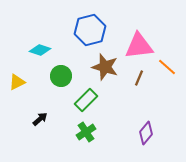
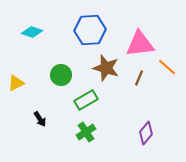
blue hexagon: rotated 12 degrees clockwise
pink triangle: moved 1 px right, 2 px up
cyan diamond: moved 8 px left, 18 px up
brown star: moved 1 px right, 1 px down
green circle: moved 1 px up
yellow triangle: moved 1 px left, 1 px down
green rectangle: rotated 15 degrees clockwise
black arrow: rotated 98 degrees clockwise
